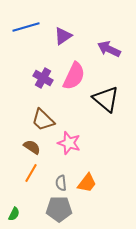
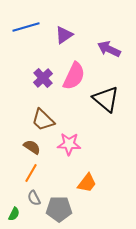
purple triangle: moved 1 px right, 1 px up
purple cross: rotated 18 degrees clockwise
pink star: moved 1 px down; rotated 15 degrees counterclockwise
gray semicircle: moved 27 px left, 15 px down; rotated 21 degrees counterclockwise
